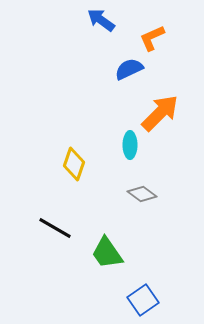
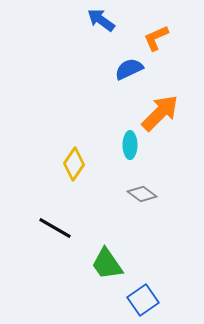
orange L-shape: moved 4 px right
yellow diamond: rotated 16 degrees clockwise
green trapezoid: moved 11 px down
